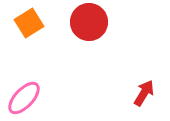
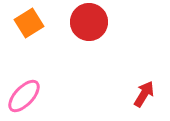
red arrow: moved 1 px down
pink ellipse: moved 2 px up
